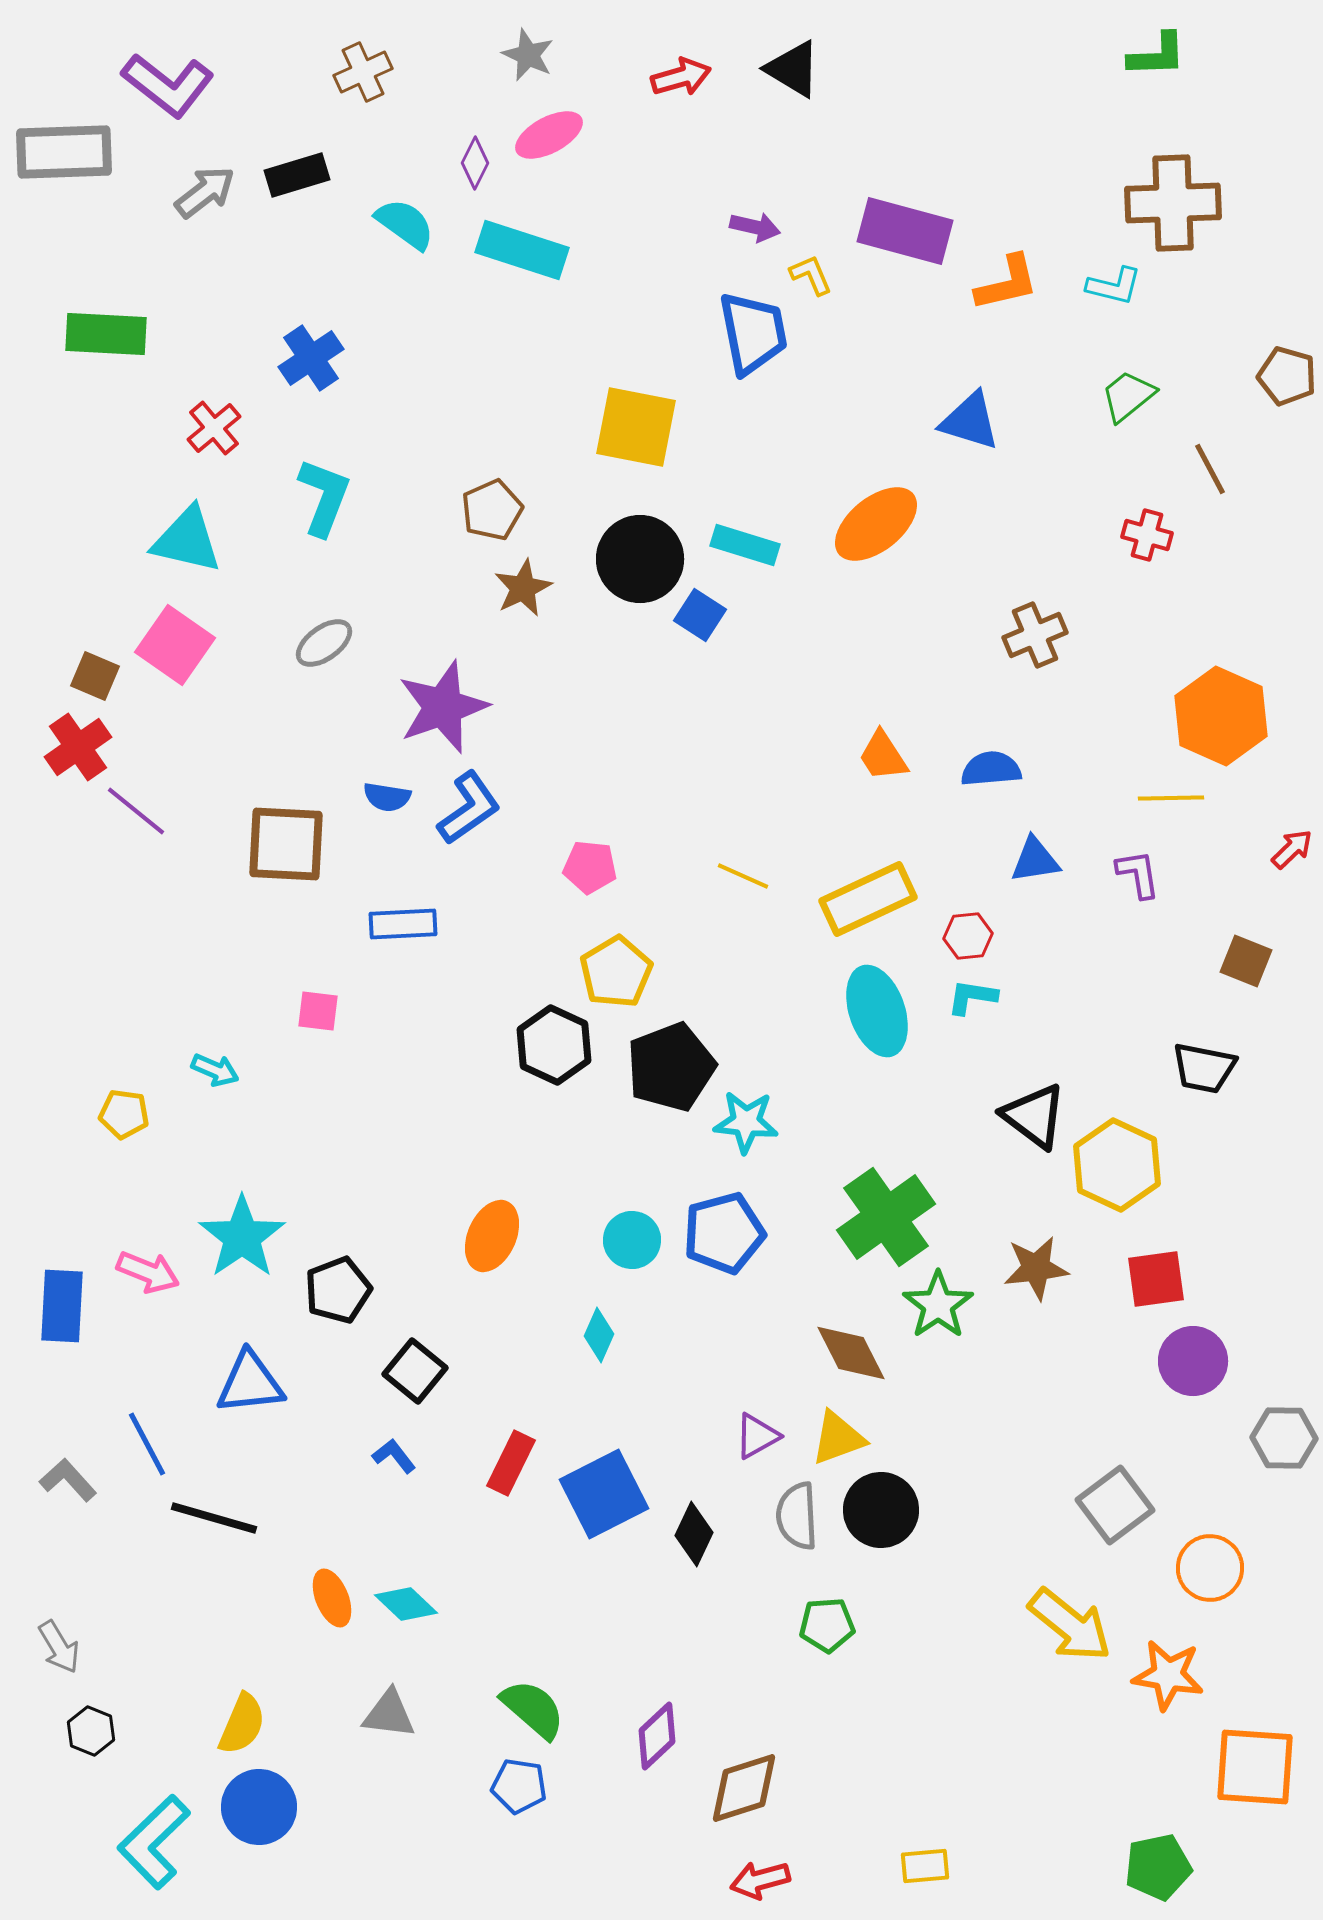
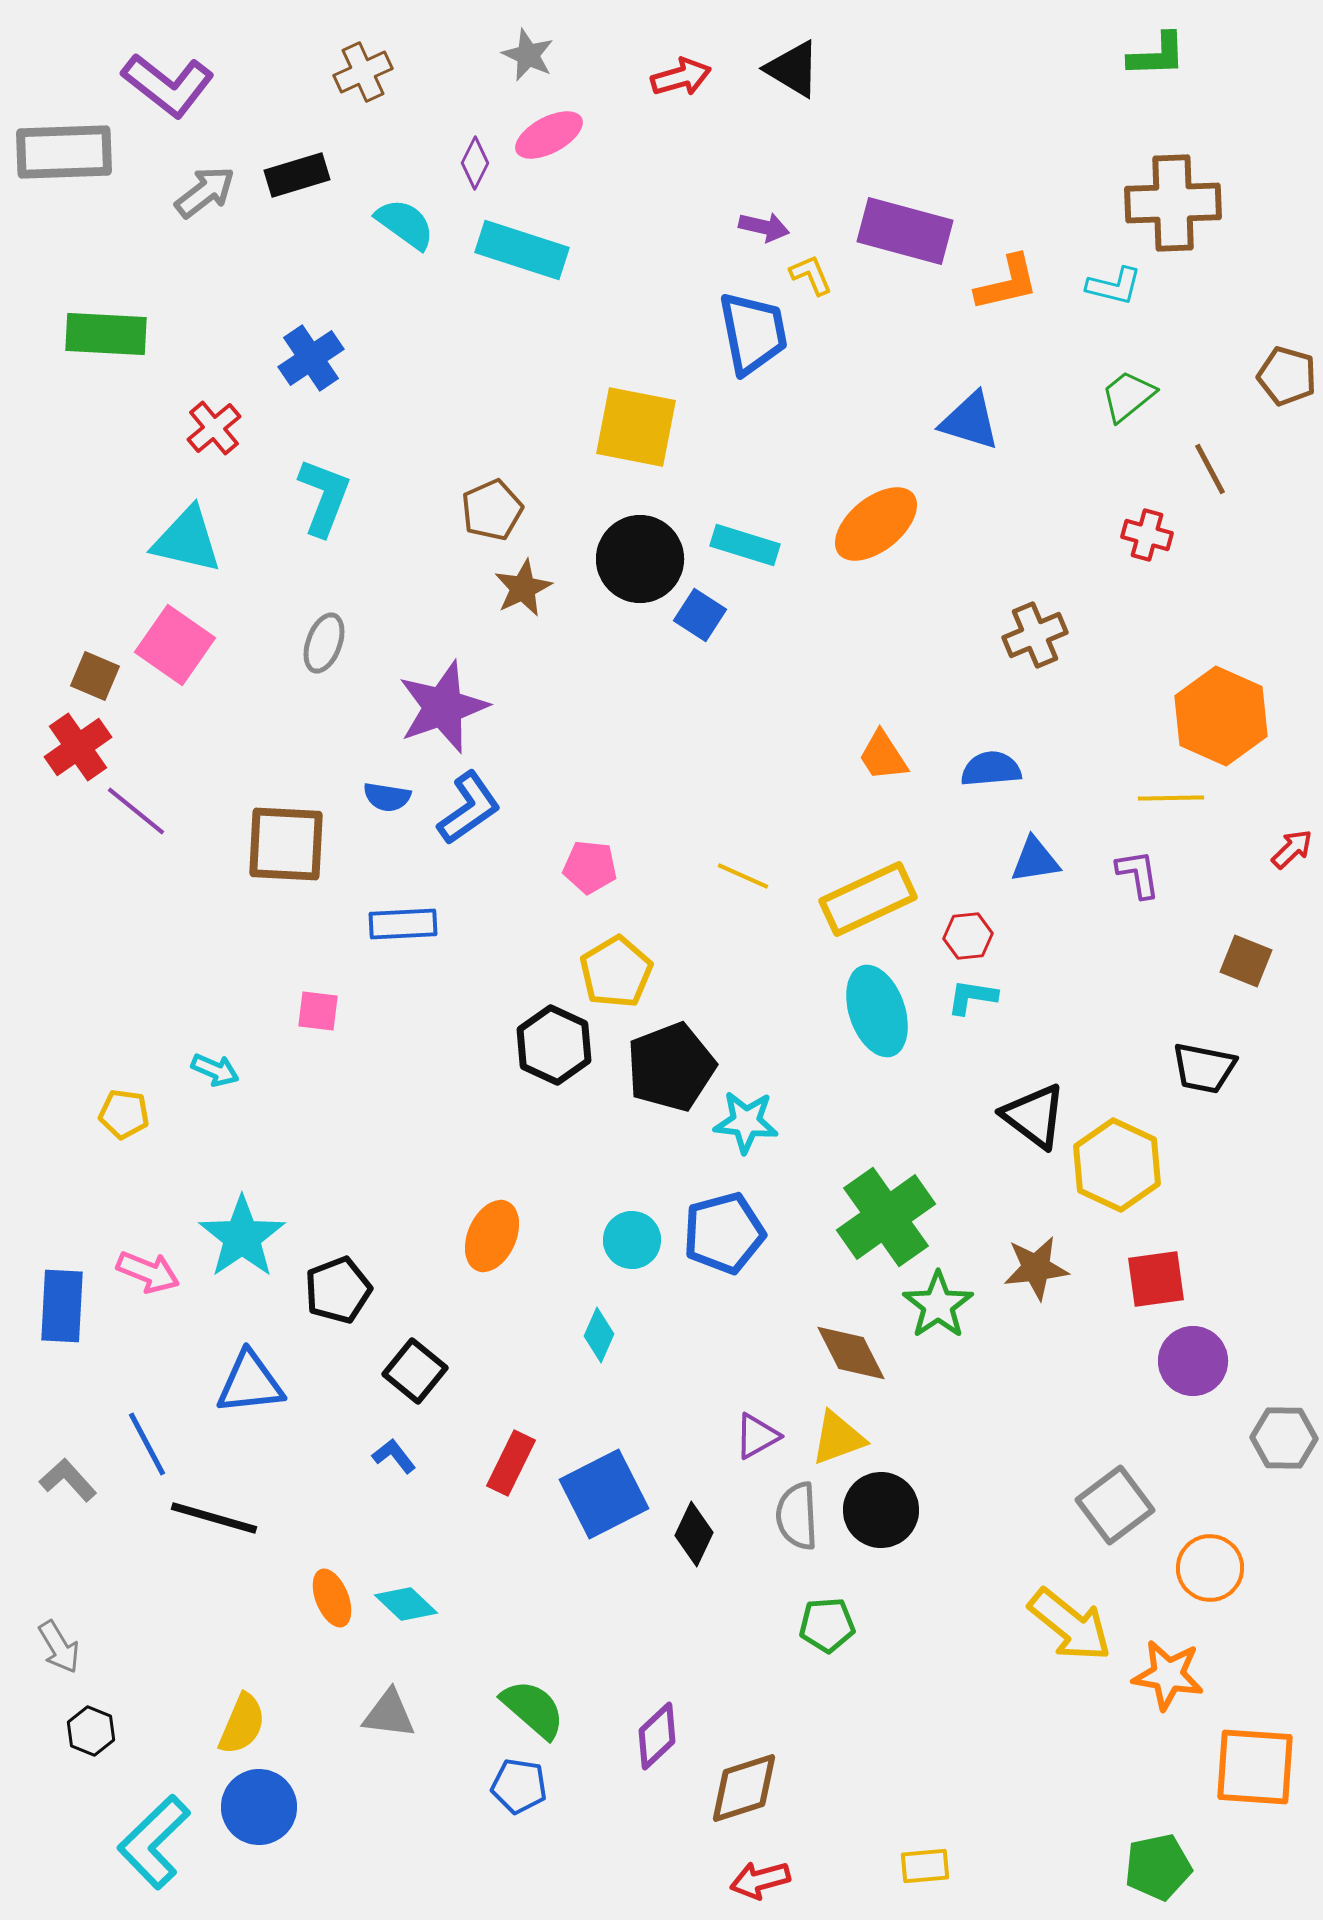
purple arrow at (755, 227): moved 9 px right
gray ellipse at (324, 643): rotated 34 degrees counterclockwise
